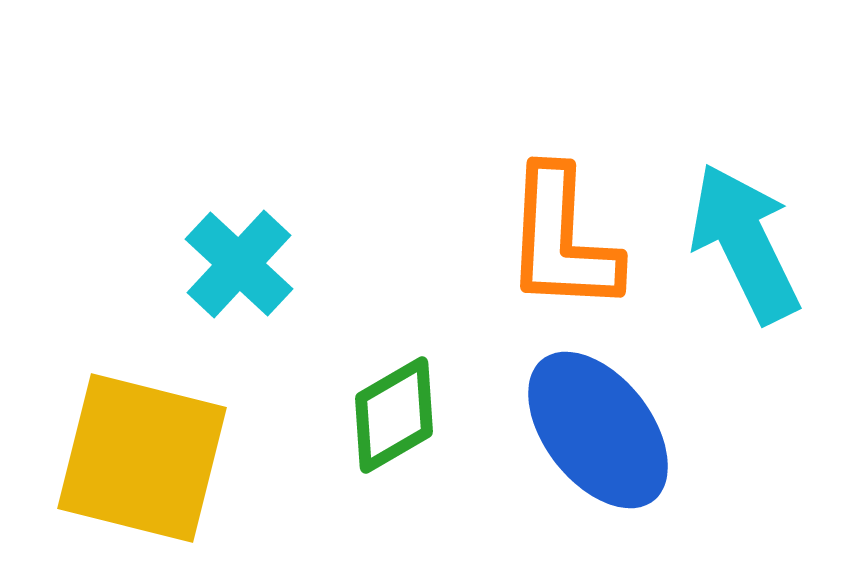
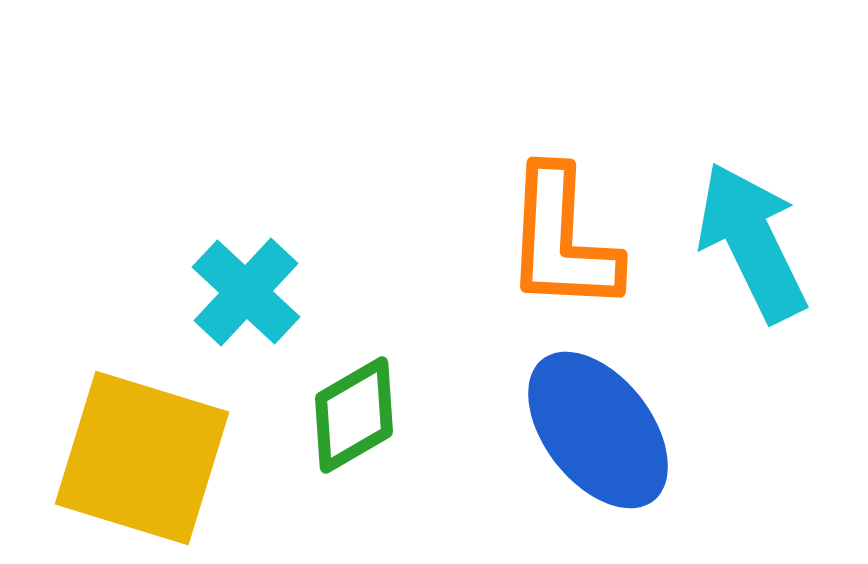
cyan arrow: moved 7 px right, 1 px up
cyan cross: moved 7 px right, 28 px down
green diamond: moved 40 px left
yellow square: rotated 3 degrees clockwise
